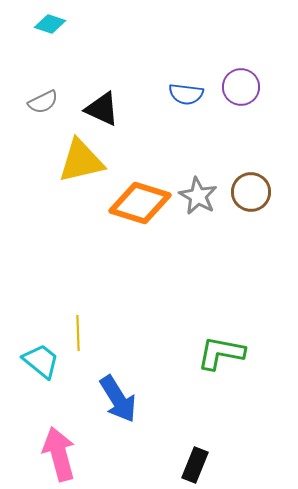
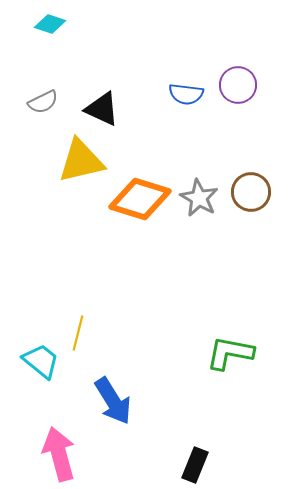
purple circle: moved 3 px left, 2 px up
gray star: moved 1 px right, 2 px down
orange diamond: moved 4 px up
yellow line: rotated 16 degrees clockwise
green L-shape: moved 9 px right
blue arrow: moved 5 px left, 2 px down
